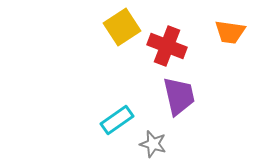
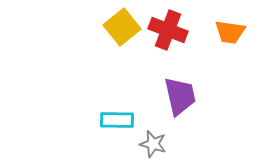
yellow square: rotated 6 degrees counterclockwise
red cross: moved 1 px right, 16 px up
purple trapezoid: moved 1 px right
cyan rectangle: rotated 36 degrees clockwise
